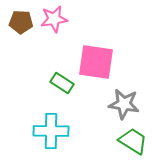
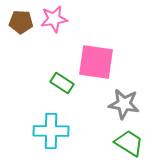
green trapezoid: moved 4 px left, 2 px down
